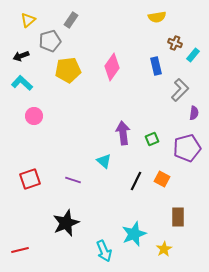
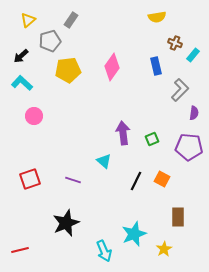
black arrow: rotated 21 degrees counterclockwise
purple pentagon: moved 2 px right, 1 px up; rotated 20 degrees clockwise
